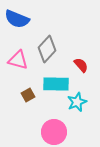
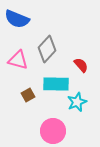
pink circle: moved 1 px left, 1 px up
